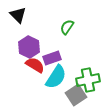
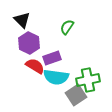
black triangle: moved 4 px right, 5 px down
purple hexagon: moved 4 px up
red semicircle: moved 1 px down
cyan semicircle: rotated 65 degrees clockwise
